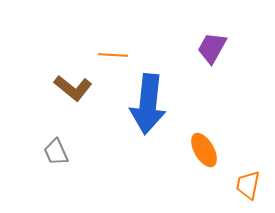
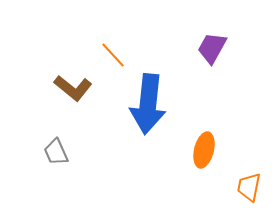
orange line: rotated 44 degrees clockwise
orange ellipse: rotated 44 degrees clockwise
orange trapezoid: moved 1 px right, 2 px down
